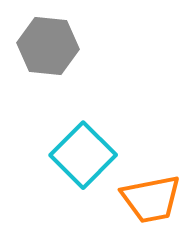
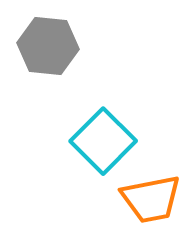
cyan square: moved 20 px right, 14 px up
